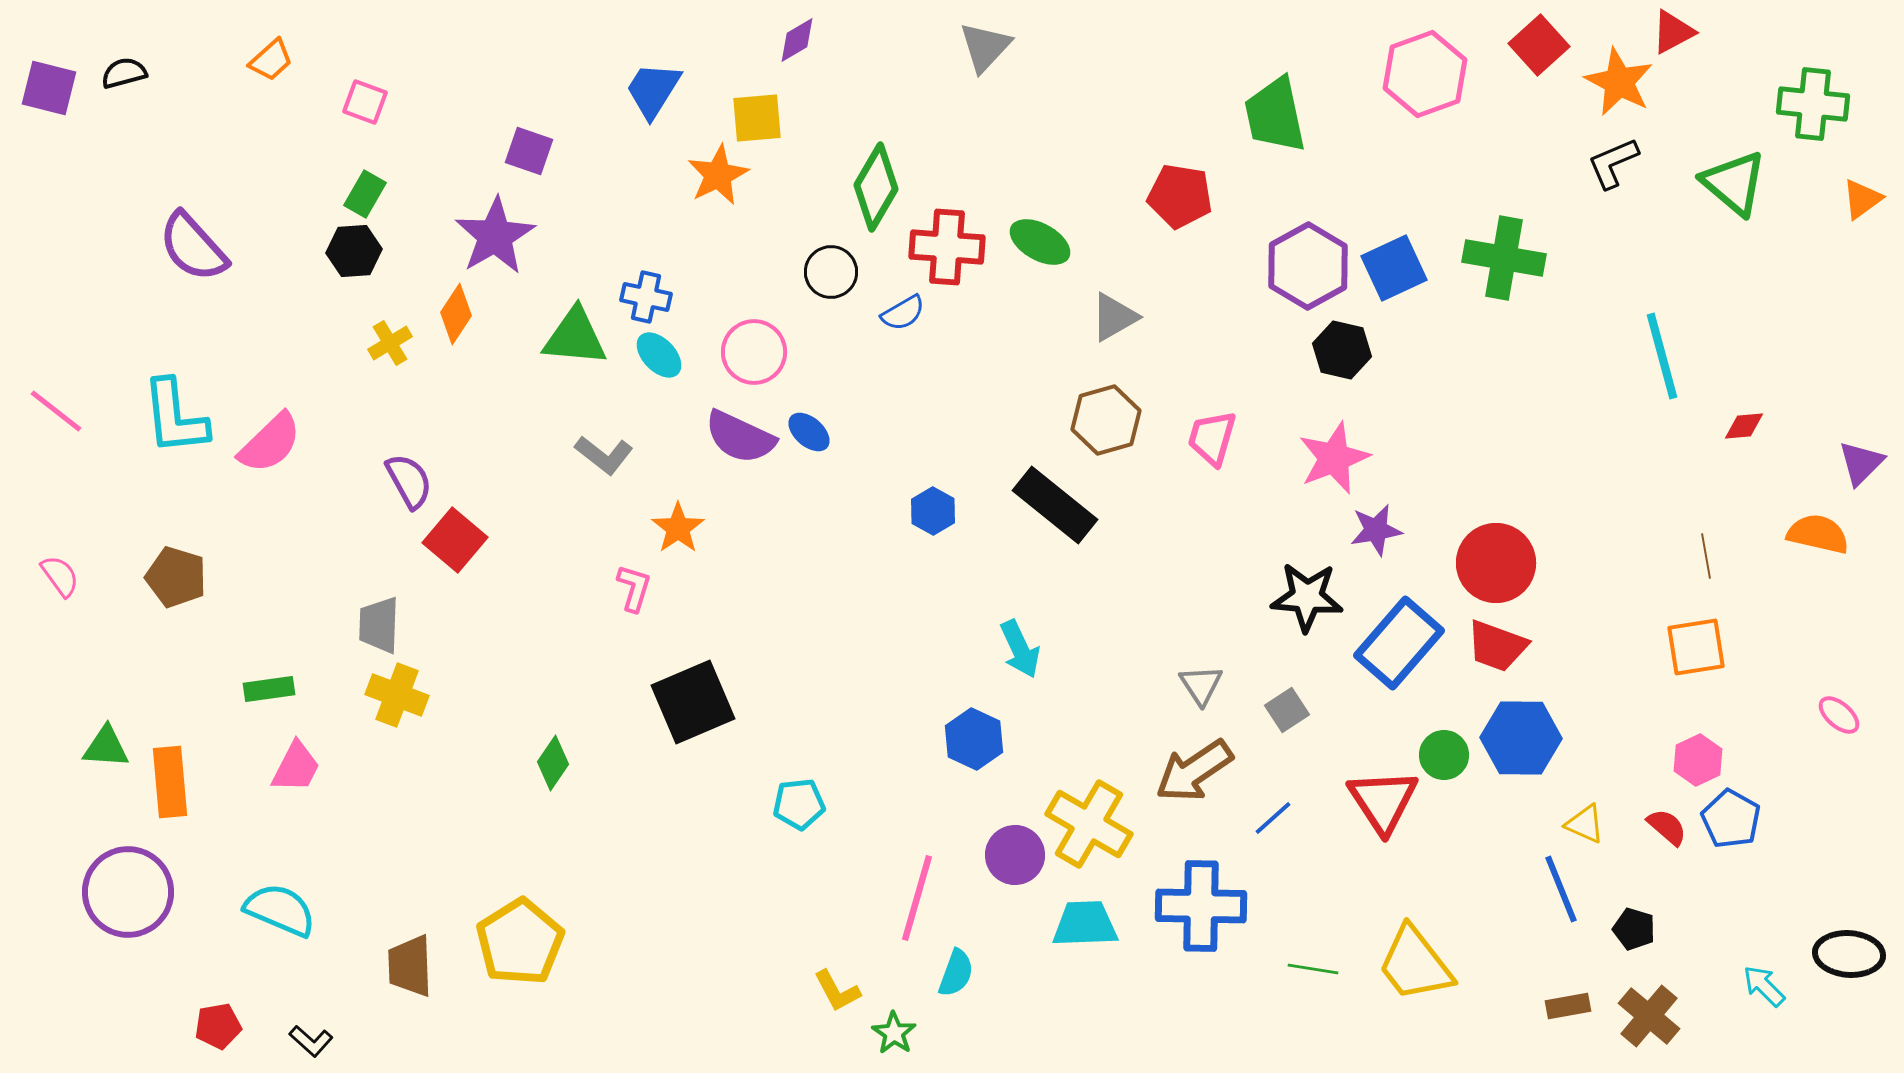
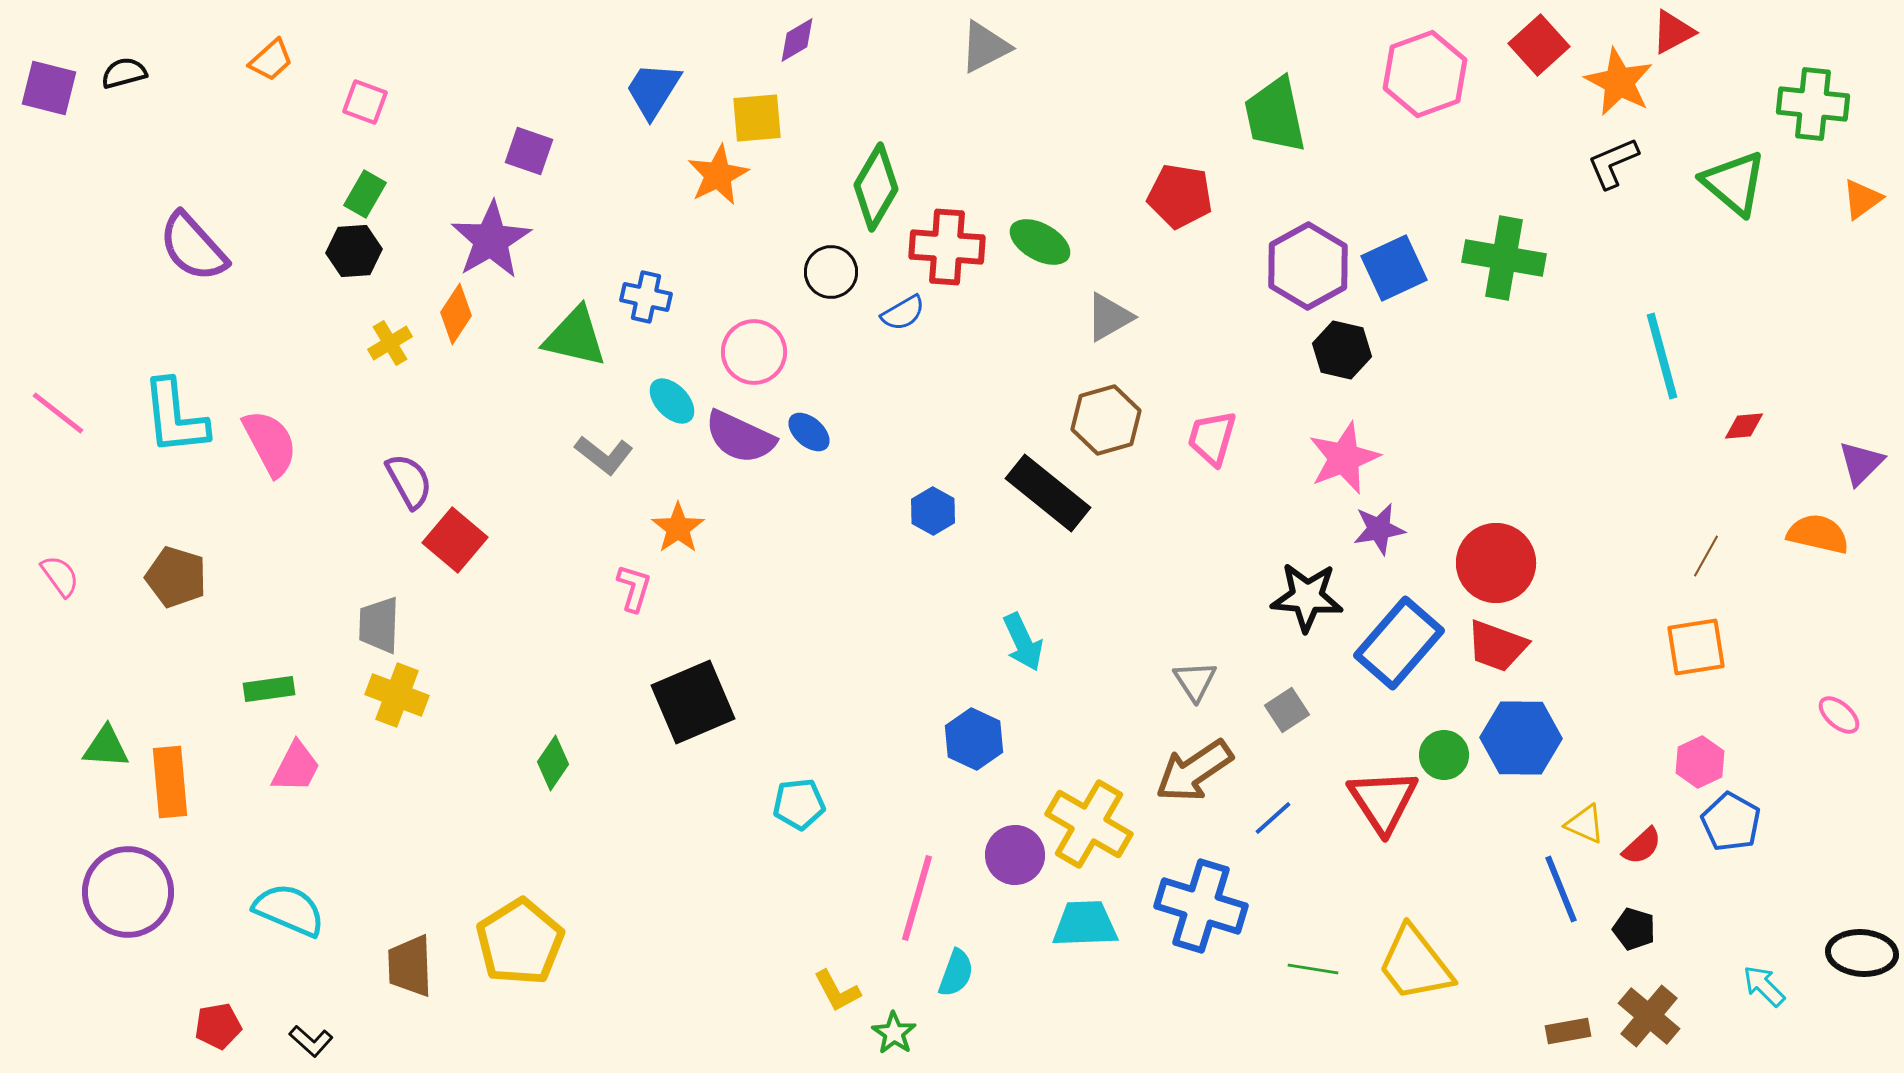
gray triangle at (985, 47): rotated 20 degrees clockwise
purple star at (495, 236): moved 4 px left, 4 px down
gray triangle at (1114, 317): moved 5 px left
green triangle at (575, 337): rotated 8 degrees clockwise
cyan ellipse at (659, 355): moved 13 px right, 46 px down
pink line at (56, 411): moved 2 px right, 2 px down
pink semicircle at (270, 443): rotated 74 degrees counterclockwise
pink star at (1334, 458): moved 10 px right
black rectangle at (1055, 505): moved 7 px left, 12 px up
purple star at (1376, 530): moved 3 px right, 1 px up
brown line at (1706, 556): rotated 39 degrees clockwise
cyan arrow at (1020, 649): moved 3 px right, 7 px up
gray triangle at (1201, 685): moved 6 px left, 4 px up
pink hexagon at (1698, 760): moved 2 px right, 2 px down
blue pentagon at (1731, 819): moved 3 px down
red semicircle at (1667, 827): moved 25 px left, 19 px down; rotated 96 degrees clockwise
blue cross at (1201, 906): rotated 16 degrees clockwise
cyan semicircle at (280, 910): moved 9 px right
black ellipse at (1849, 954): moved 13 px right, 1 px up
brown rectangle at (1568, 1006): moved 25 px down
